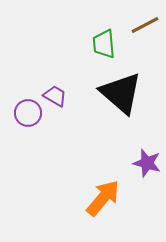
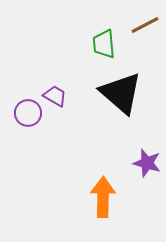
orange arrow: moved 1 px up; rotated 39 degrees counterclockwise
